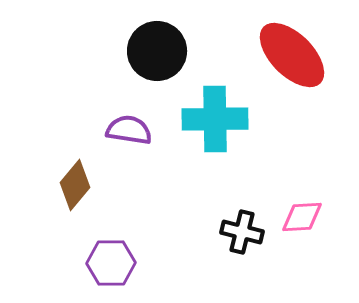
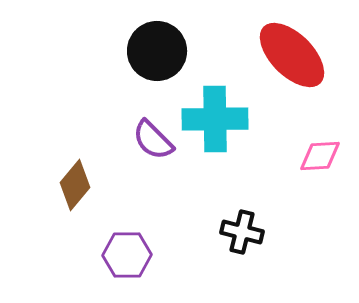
purple semicircle: moved 24 px right, 10 px down; rotated 144 degrees counterclockwise
pink diamond: moved 18 px right, 61 px up
purple hexagon: moved 16 px right, 8 px up
